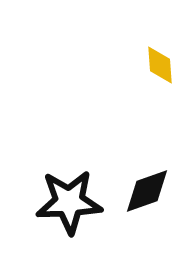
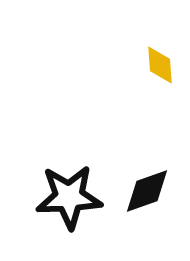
black star: moved 5 px up
